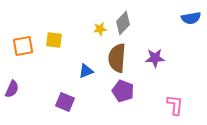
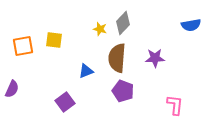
blue semicircle: moved 7 px down
yellow star: rotated 24 degrees clockwise
purple square: rotated 30 degrees clockwise
